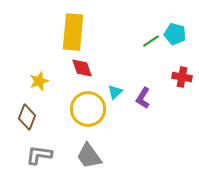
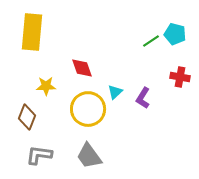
yellow rectangle: moved 41 px left
red cross: moved 2 px left
yellow star: moved 7 px right, 5 px down; rotated 18 degrees clockwise
